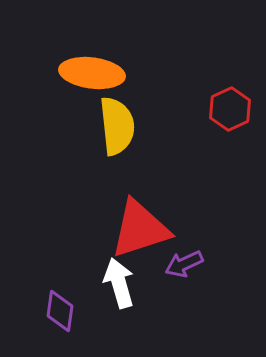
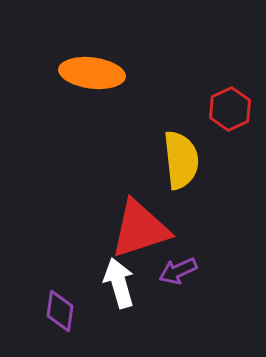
yellow semicircle: moved 64 px right, 34 px down
purple arrow: moved 6 px left, 7 px down
